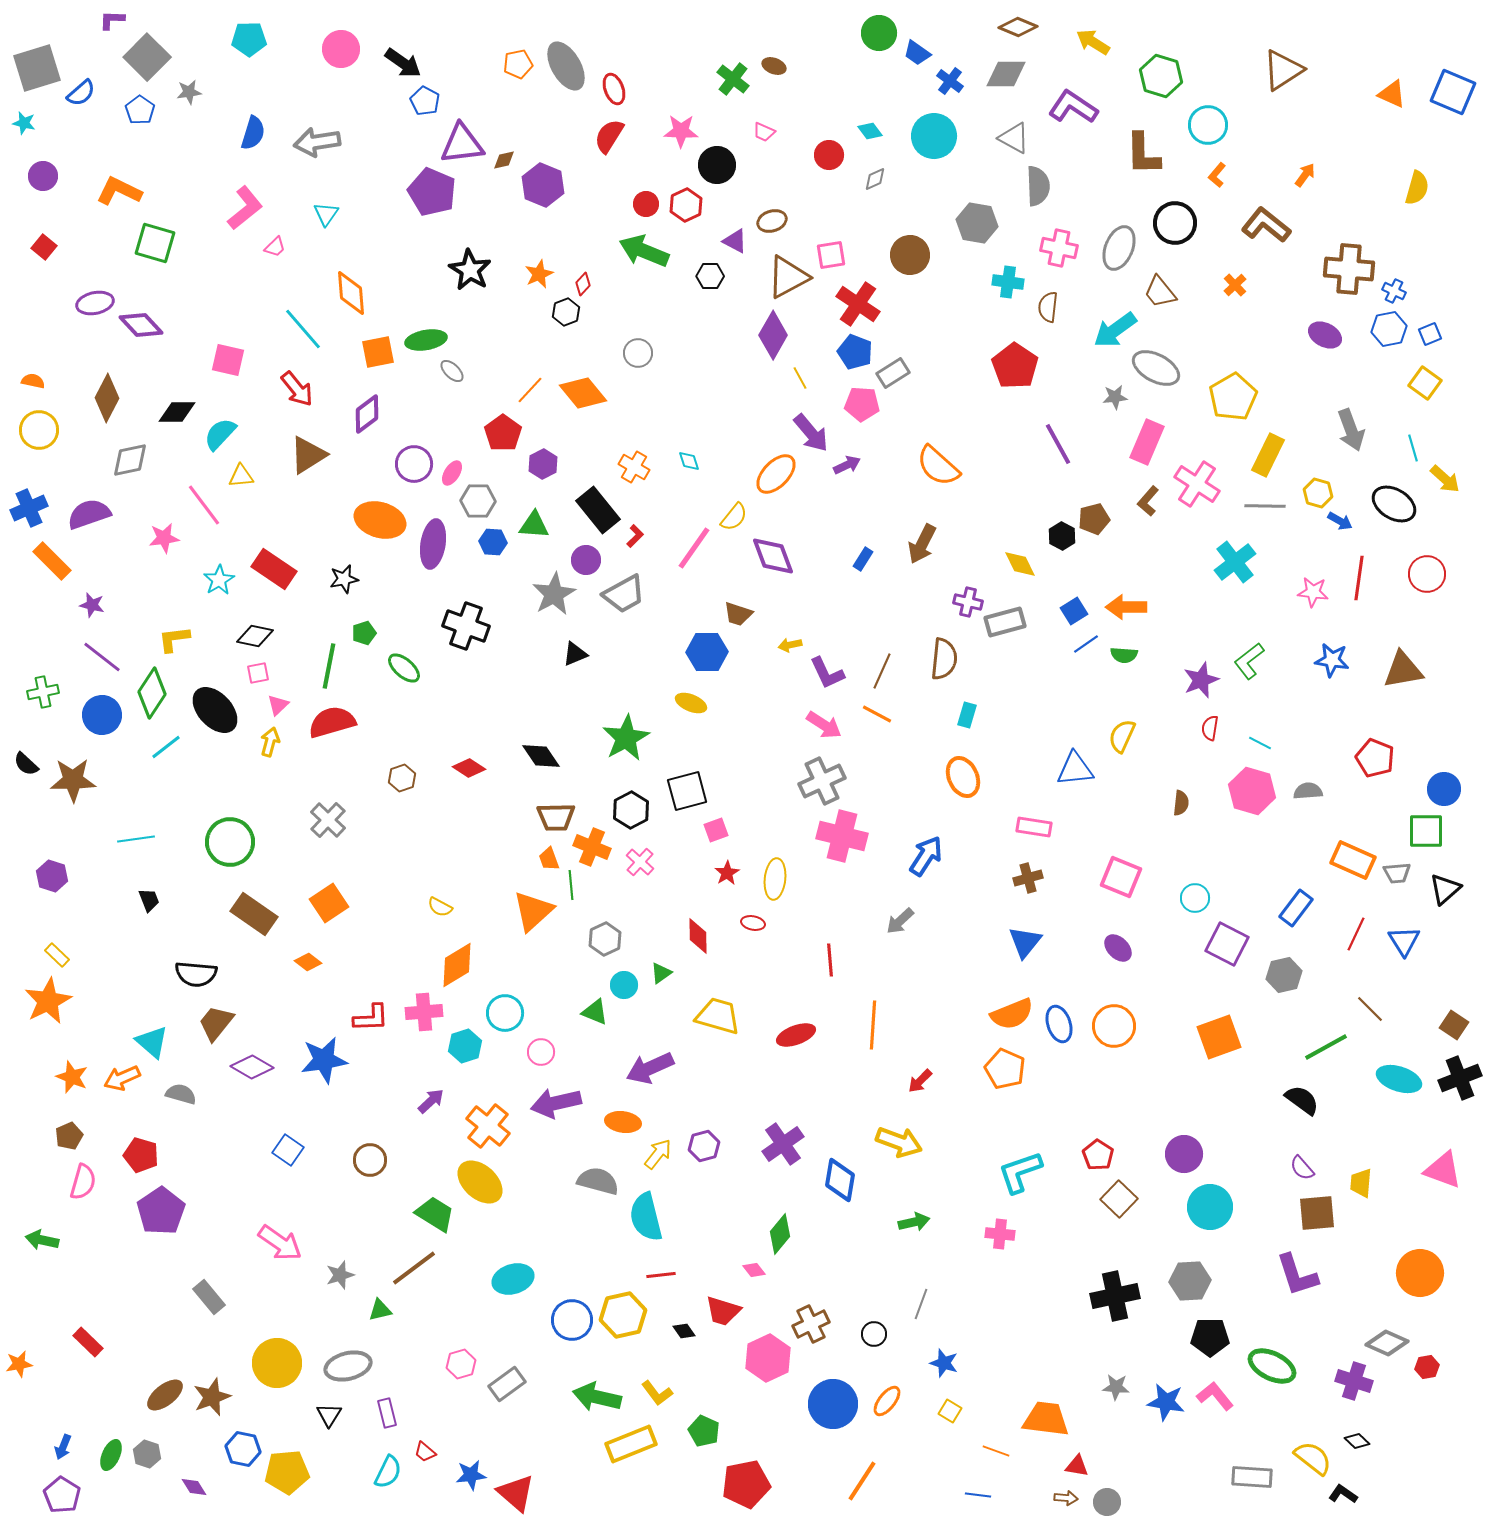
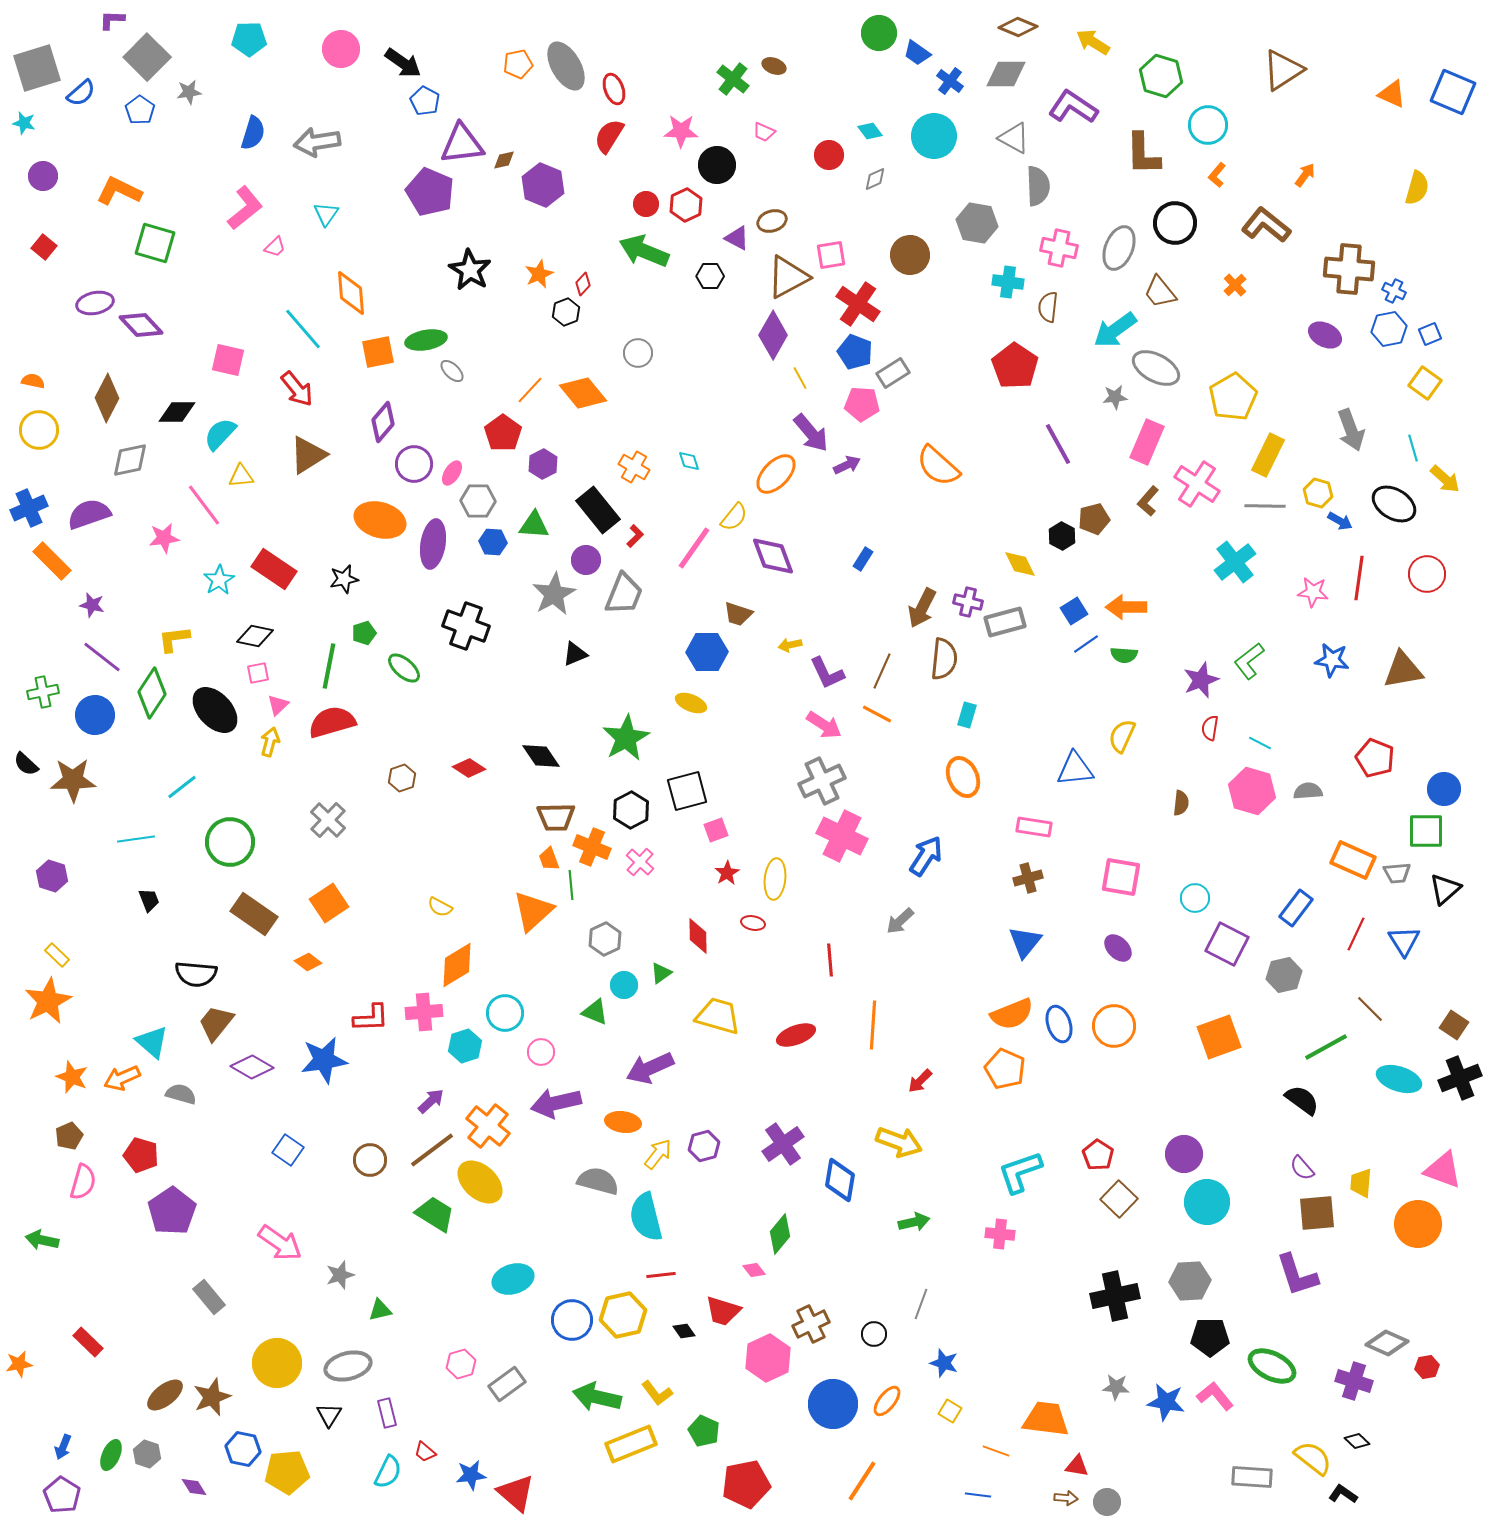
purple pentagon at (432, 192): moved 2 px left
purple triangle at (735, 241): moved 2 px right, 3 px up
purple diamond at (367, 414): moved 16 px right, 8 px down; rotated 12 degrees counterclockwise
brown arrow at (922, 544): moved 64 px down
gray trapezoid at (624, 594): rotated 39 degrees counterclockwise
blue circle at (102, 715): moved 7 px left
cyan line at (166, 747): moved 16 px right, 40 px down
pink cross at (842, 836): rotated 12 degrees clockwise
pink square at (1121, 877): rotated 12 degrees counterclockwise
cyan circle at (1210, 1207): moved 3 px left, 5 px up
purple pentagon at (161, 1211): moved 11 px right
brown line at (414, 1268): moved 18 px right, 118 px up
orange circle at (1420, 1273): moved 2 px left, 49 px up
